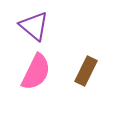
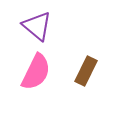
purple triangle: moved 3 px right
